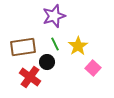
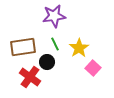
purple star: rotated 10 degrees clockwise
yellow star: moved 1 px right, 2 px down
